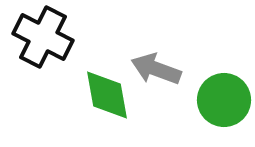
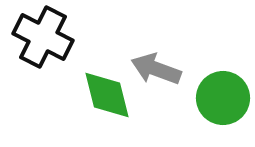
green diamond: rotated 4 degrees counterclockwise
green circle: moved 1 px left, 2 px up
